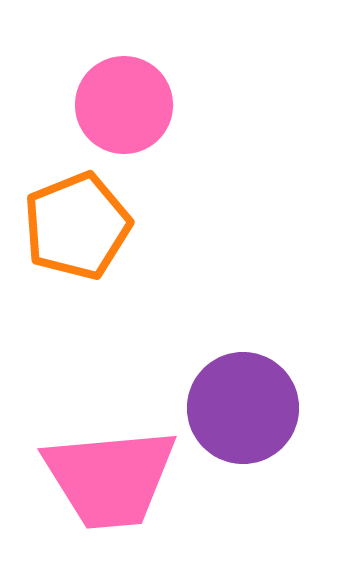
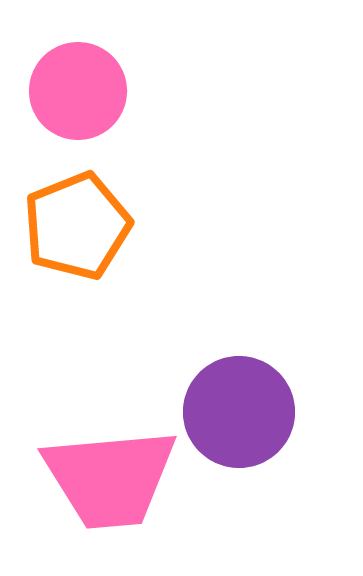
pink circle: moved 46 px left, 14 px up
purple circle: moved 4 px left, 4 px down
